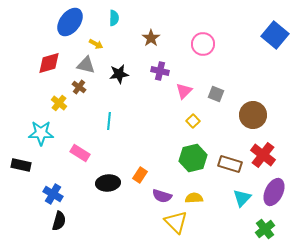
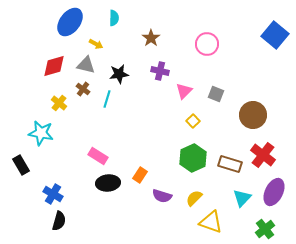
pink circle: moved 4 px right
red diamond: moved 5 px right, 3 px down
brown cross: moved 4 px right, 2 px down
cyan line: moved 2 px left, 22 px up; rotated 12 degrees clockwise
cyan star: rotated 10 degrees clockwise
pink rectangle: moved 18 px right, 3 px down
green hexagon: rotated 12 degrees counterclockwise
black rectangle: rotated 48 degrees clockwise
yellow semicircle: rotated 42 degrees counterclockwise
yellow triangle: moved 35 px right; rotated 25 degrees counterclockwise
